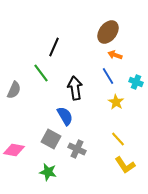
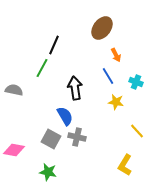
brown ellipse: moved 6 px left, 4 px up
black line: moved 2 px up
orange arrow: moved 1 px right; rotated 136 degrees counterclockwise
green line: moved 1 px right, 5 px up; rotated 66 degrees clockwise
gray semicircle: rotated 102 degrees counterclockwise
yellow star: rotated 21 degrees counterclockwise
yellow line: moved 19 px right, 8 px up
gray cross: moved 12 px up; rotated 12 degrees counterclockwise
yellow L-shape: rotated 65 degrees clockwise
